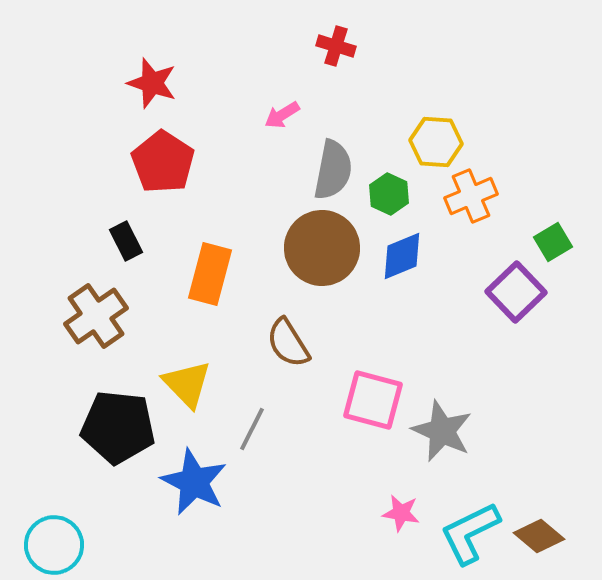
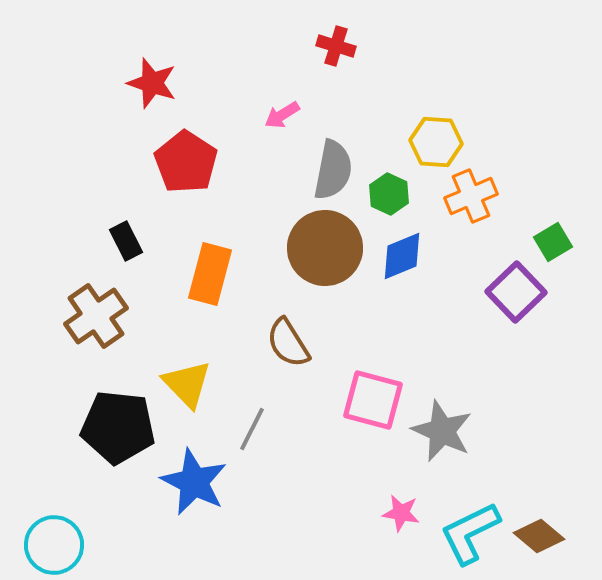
red pentagon: moved 23 px right
brown circle: moved 3 px right
